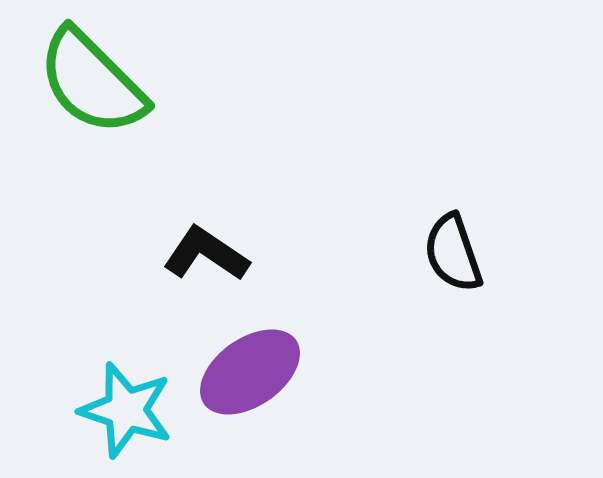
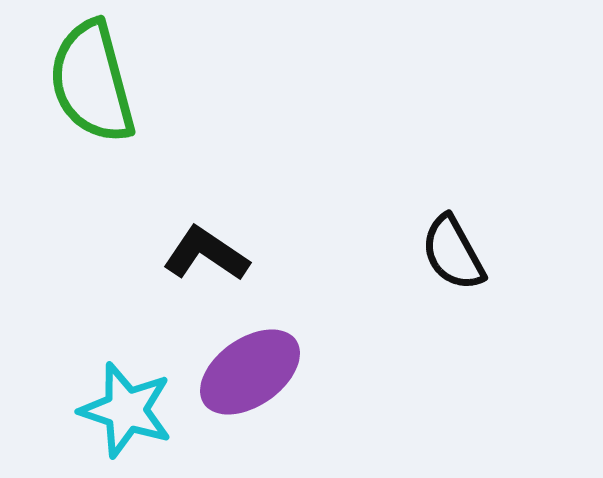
green semicircle: rotated 30 degrees clockwise
black semicircle: rotated 10 degrees counterclockwise
